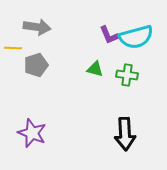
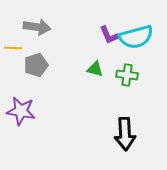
purple star: moved 11 px left, 22 px up; rotated 12 degrees counterclockwise
